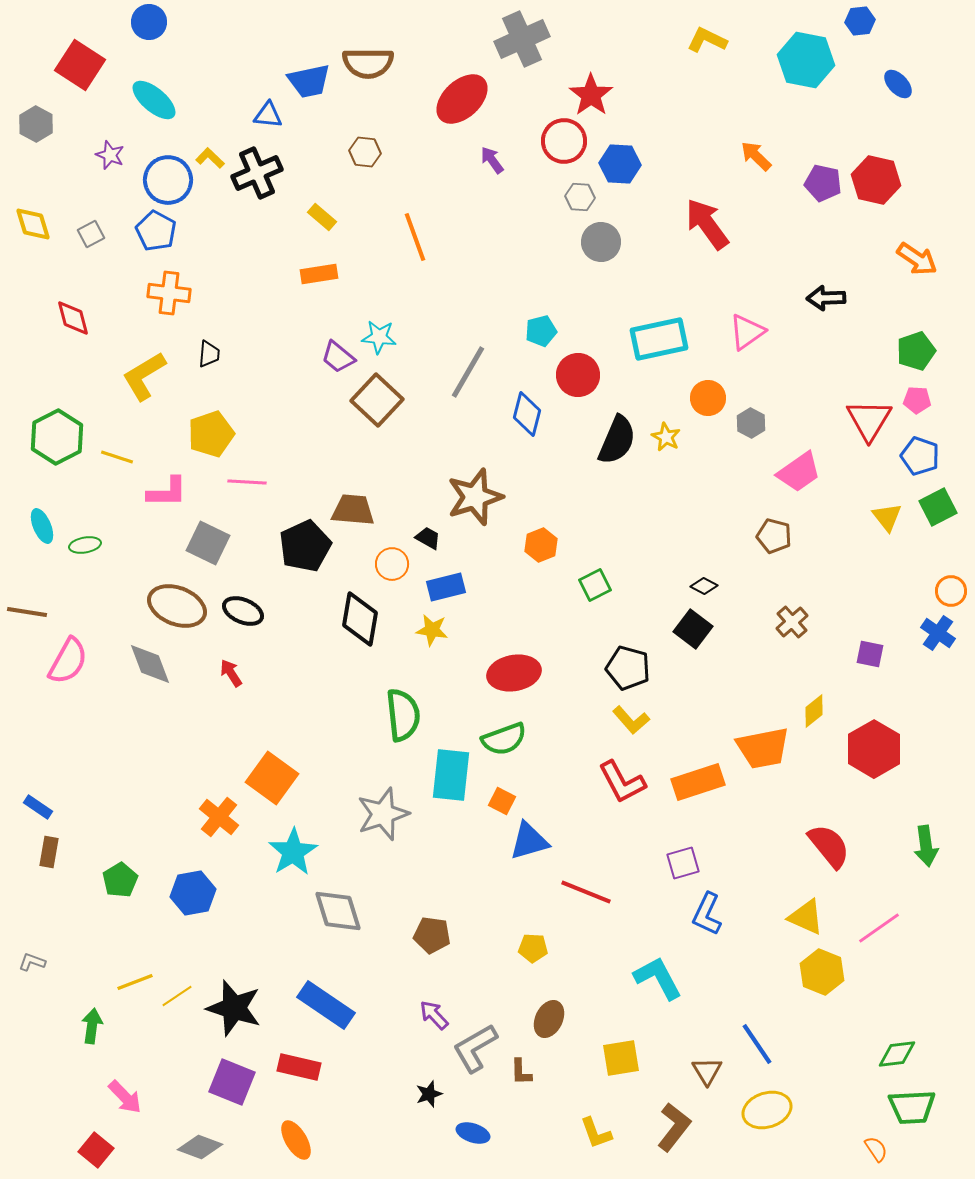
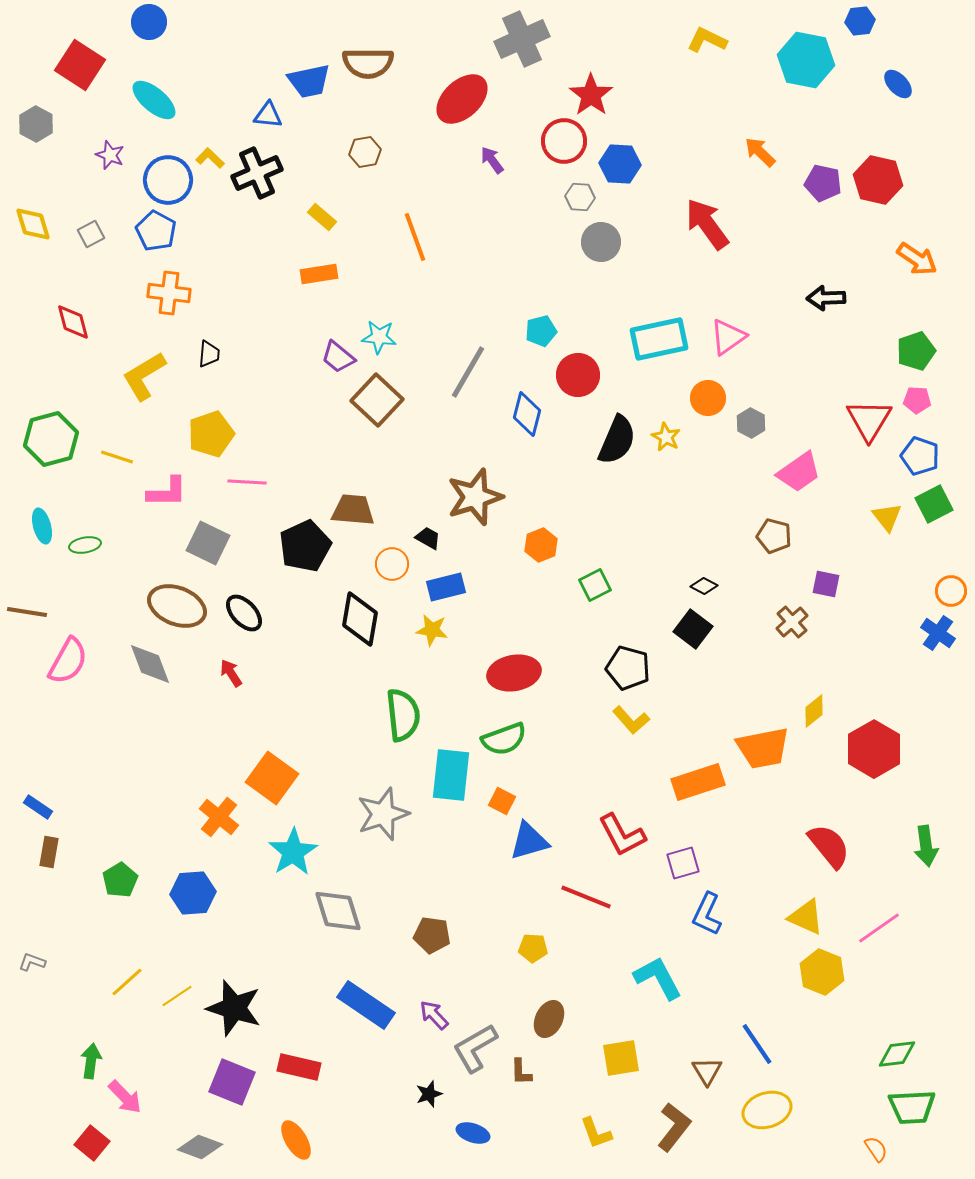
brown hexagon at (365, 152): rotated 16 degrees counterclockwise
orange arrow at (756, 156): moved 4 px right, 4 px up
red hexagon at (876, 180): moved 2 px right
red diamond at (73, 318): moved 4 px down
pink triangle at (747, 332): moved 19 px left, 5 px down
green hexagon at (57, 437): moved 6 px left, 2 px down; rotated 12 degrees clockwise
green square at (938, 507): moved 4 px left, 3 px up
cyan ellipse at (42, 526): rotated 8 degrees clockwise
black ellipse at (243, 611): moved 1 px right, 2 px down; rotated 24 degrees clockwise
purple square at (870, 654): moved 44 px left, 70 px up
red L-shape at (622, 782): moved 53 px down
red line at (586, 892): moved 5 px down
blue hexagon at (193, 893): rotated 6 degrees clockwise
yellow line at (135, 982): moved 8 px left; rotated 21 degrees counterclockwise
blue rectangle at (326, 1005): moved 40 px right
green arrow at (92, 1026): moved 1 px left, 35 px down
red square at (96, 1150): moved 4 px left, 7 px up
